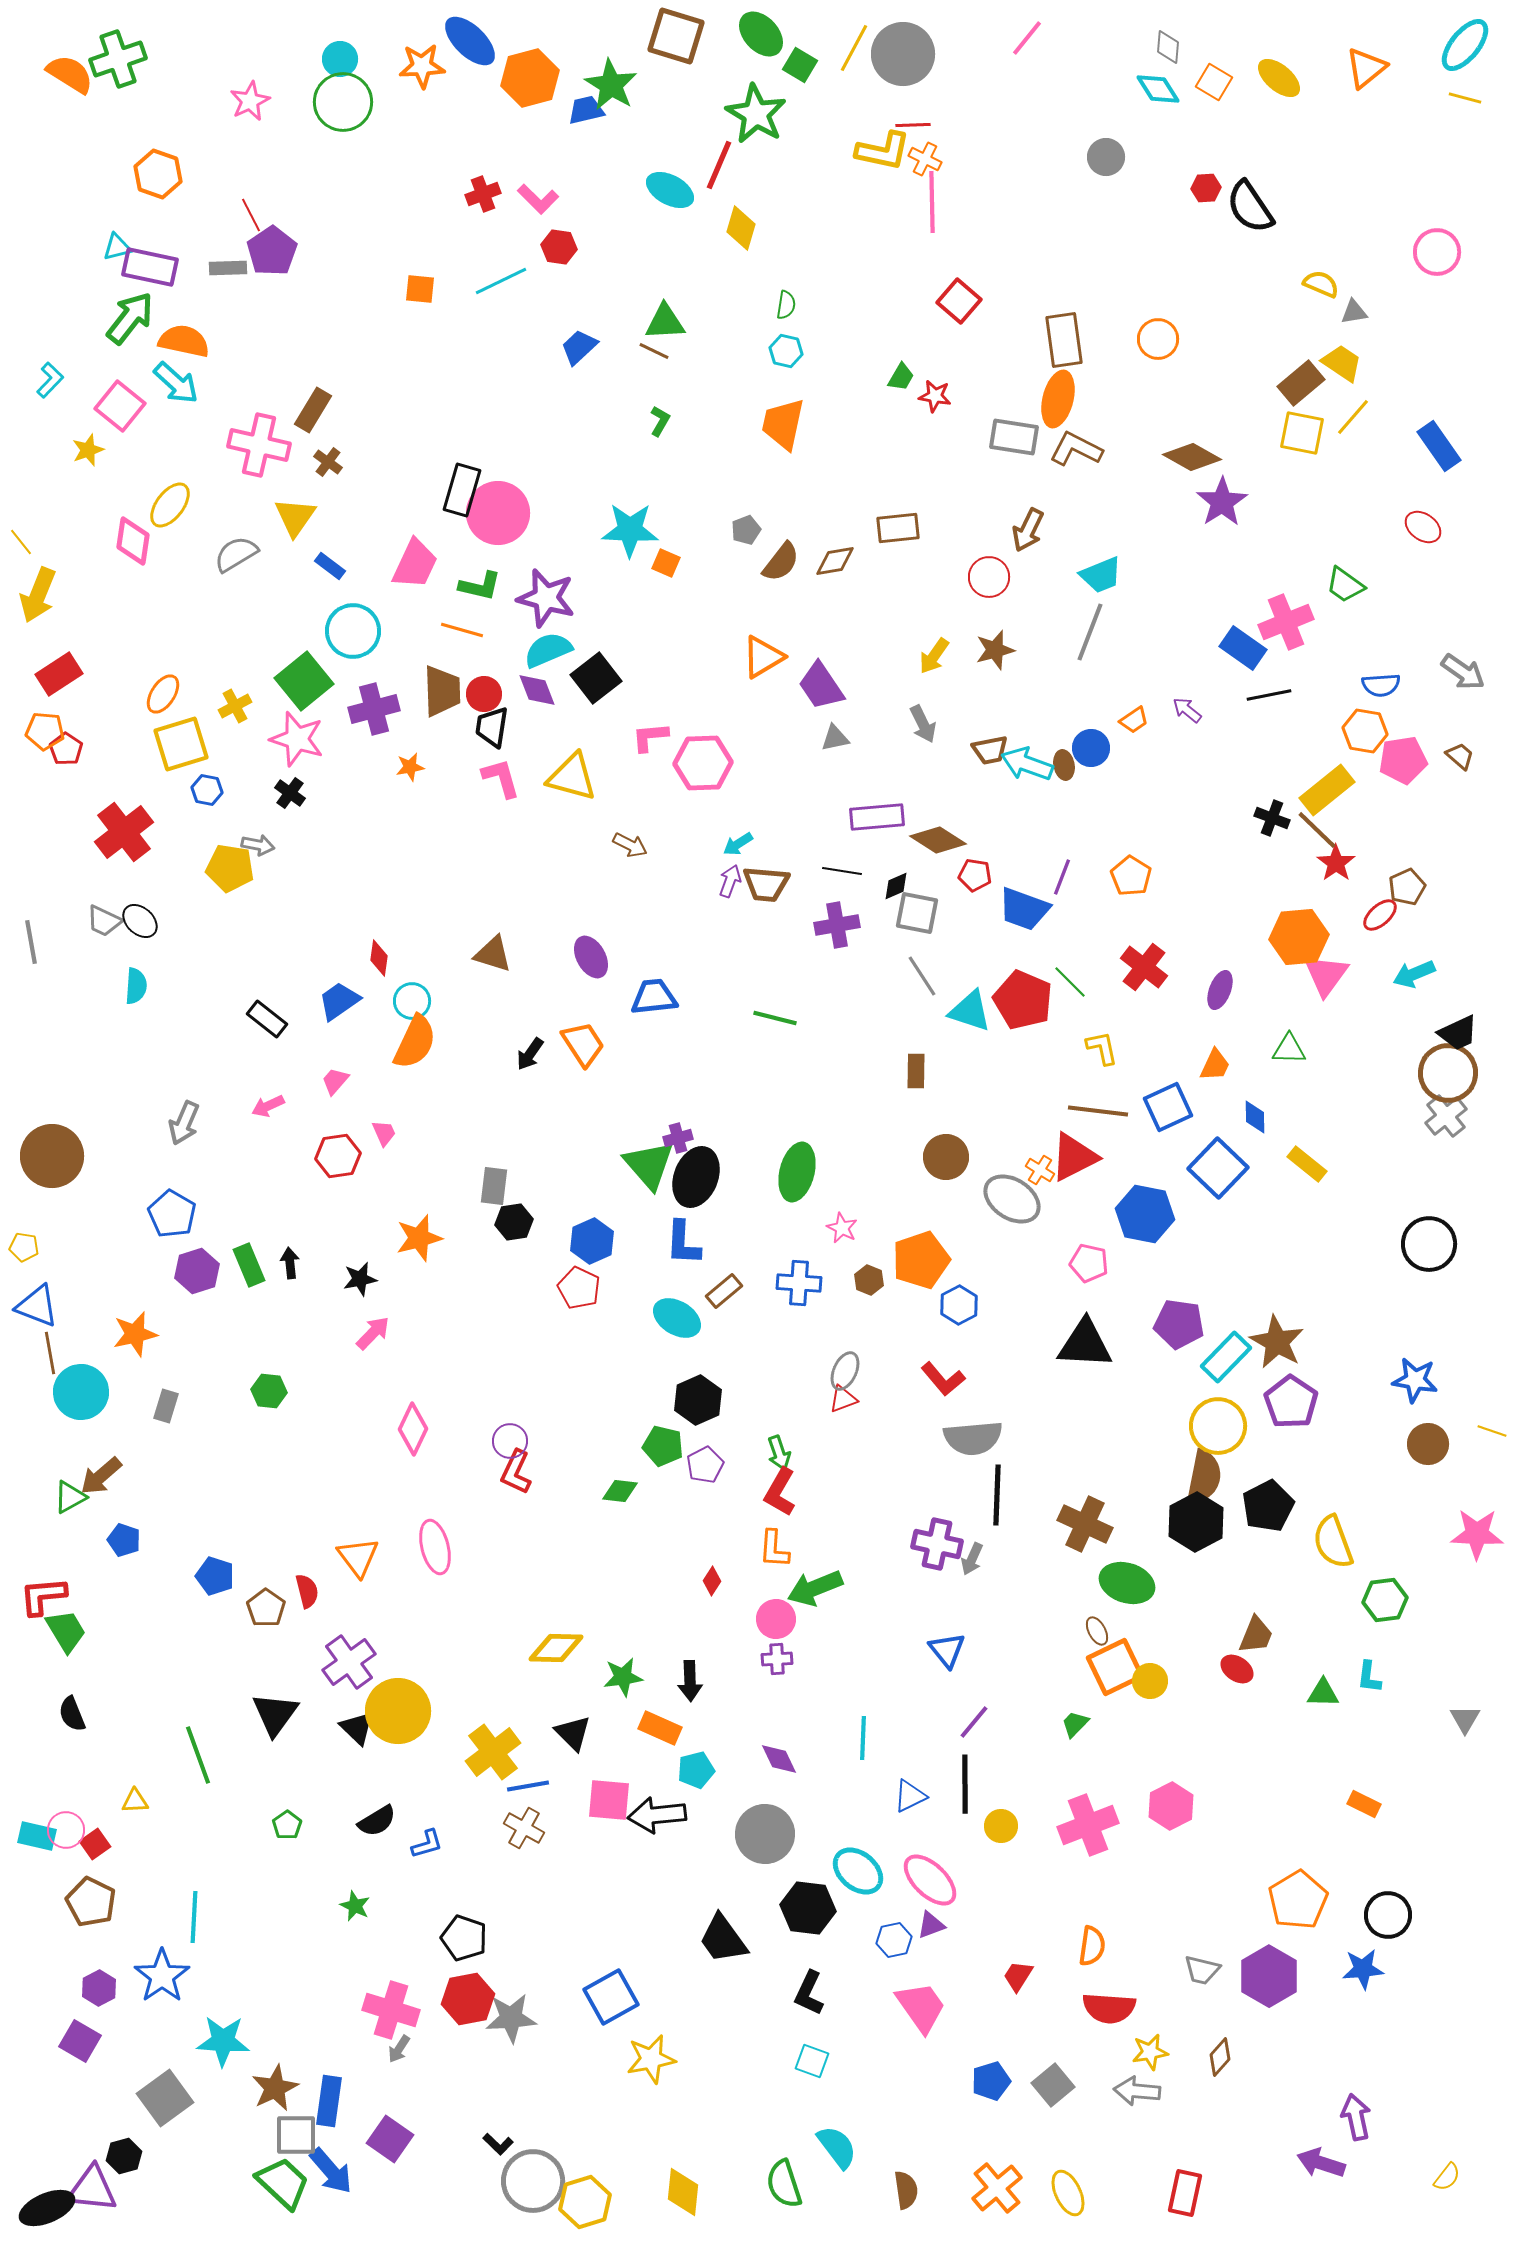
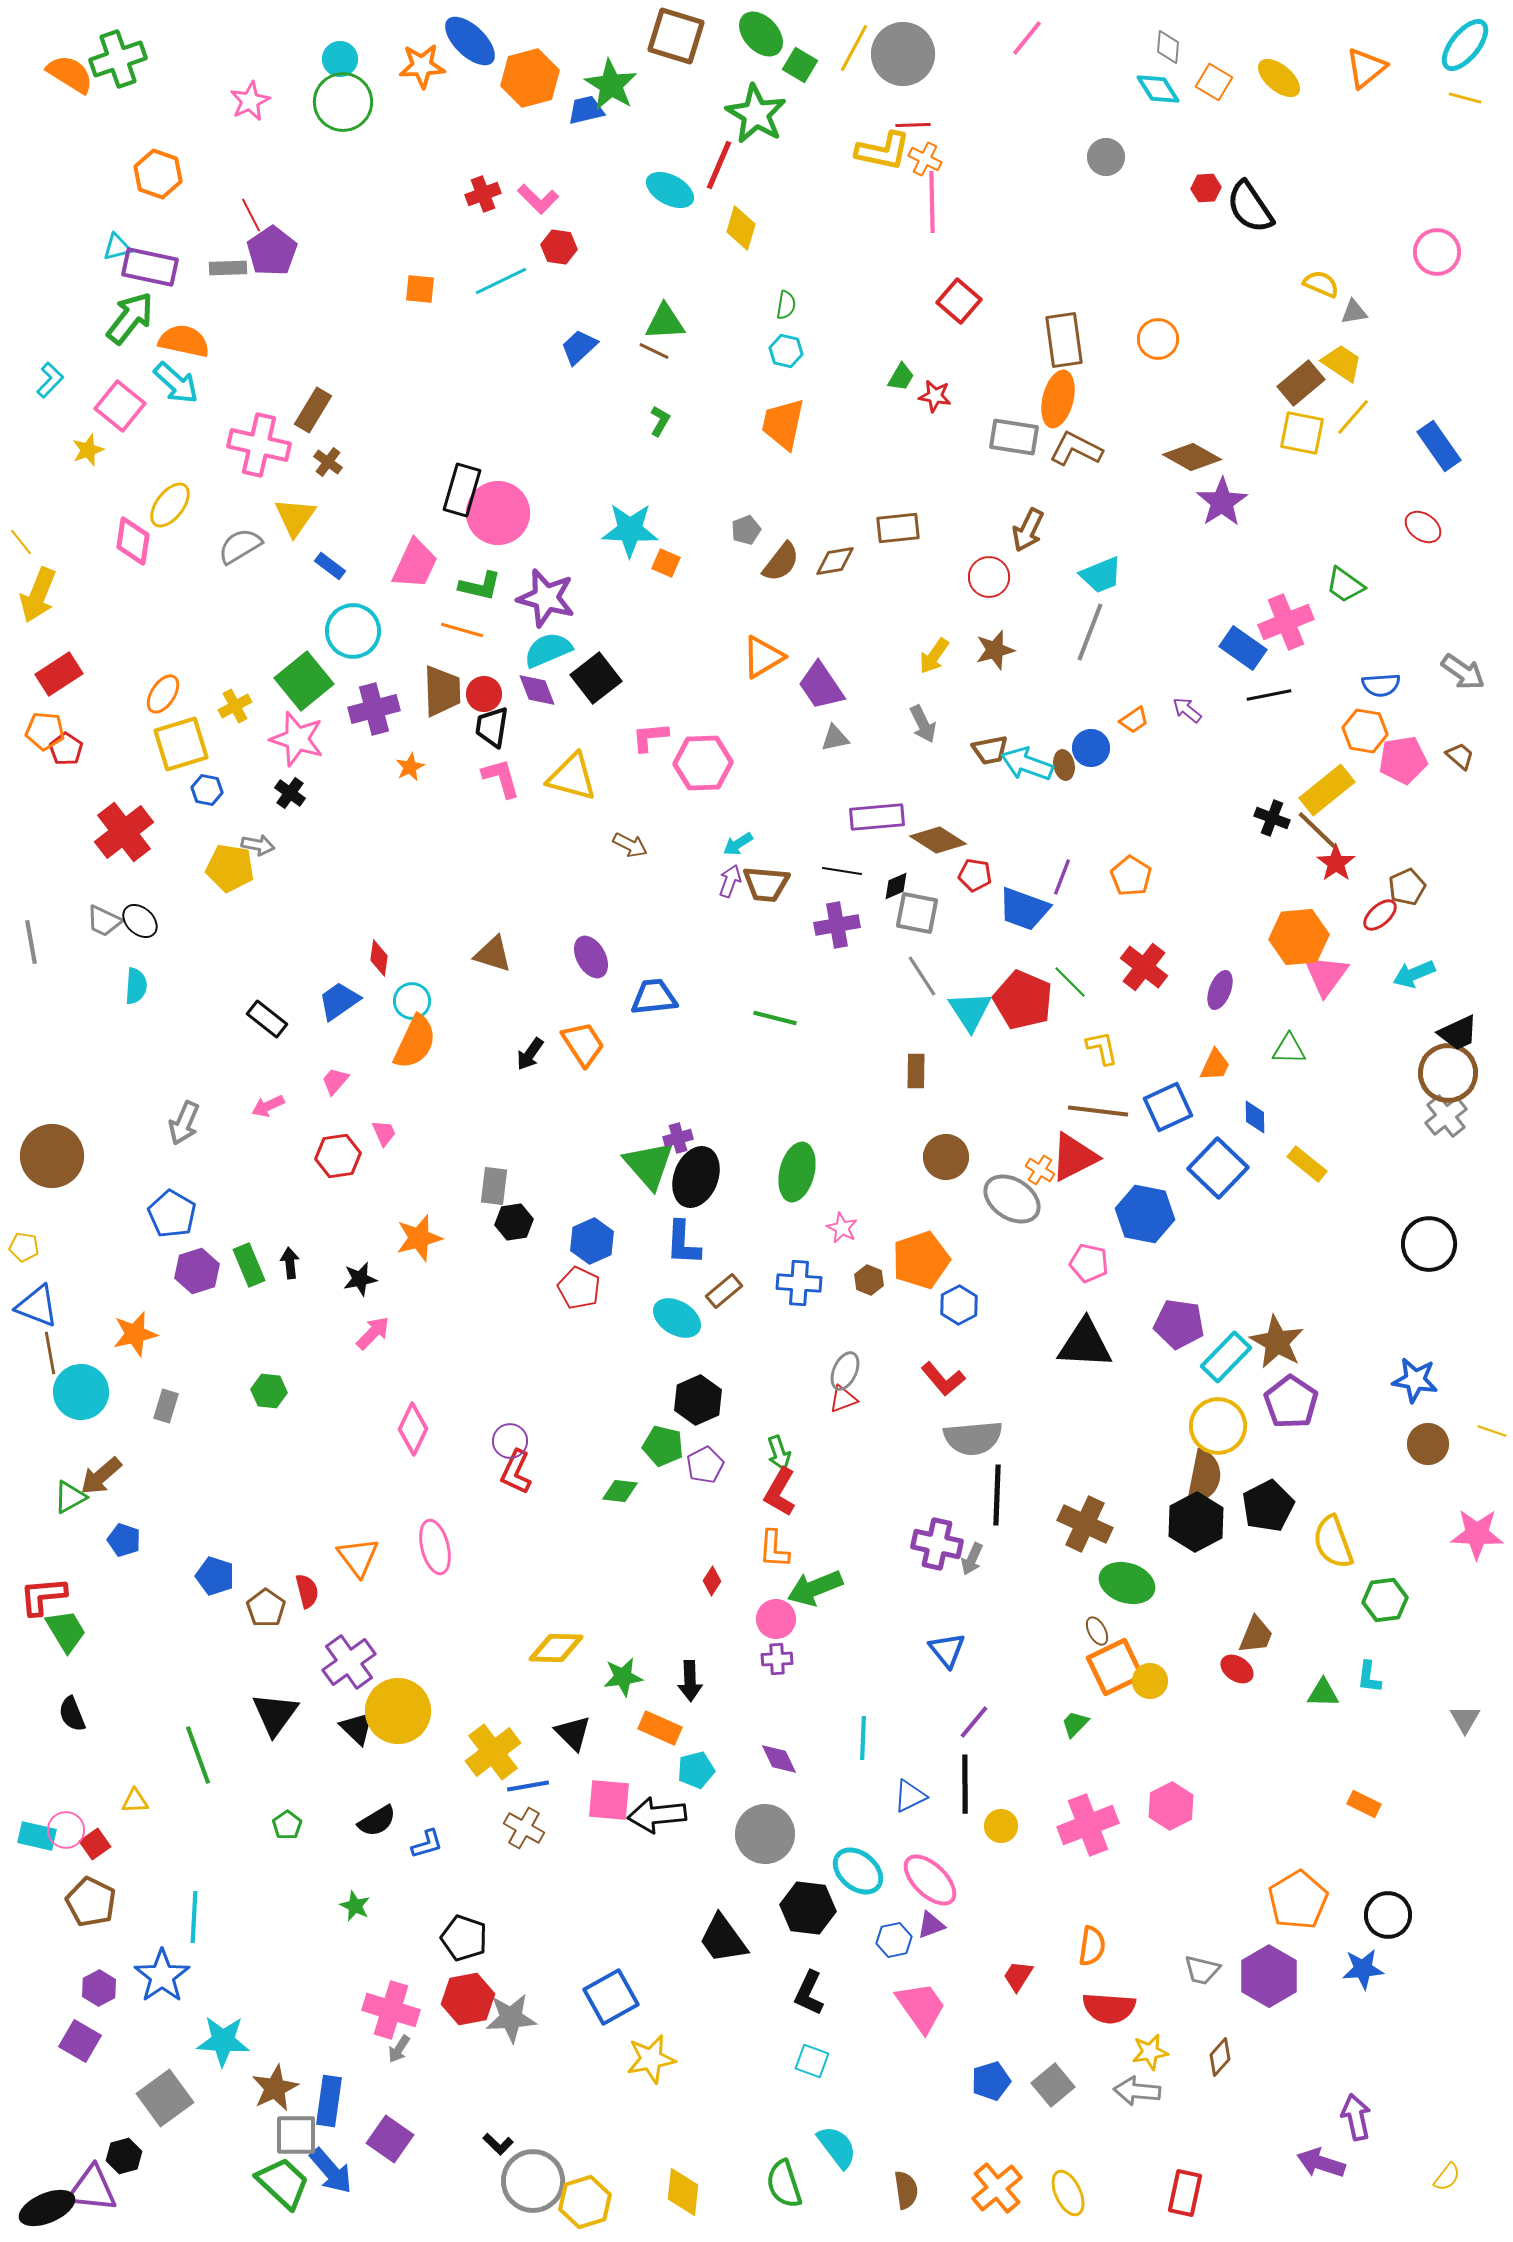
gray semicircle at (236, 554): moved 4 px right, 8 px up
orange star at (410, 767): rotated 16 degrees counterclockwise
cyan triangle at (970, 1011): rotated 39 degrees clockwise
